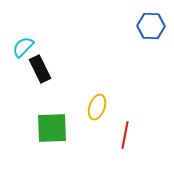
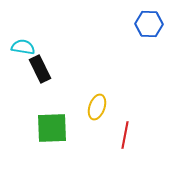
blue hexagon: moved 2 px left, 2 px up
cyan semicircle: rotated 55 degrees clockwise
